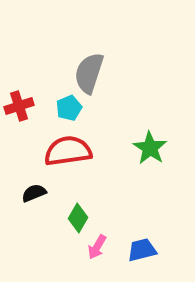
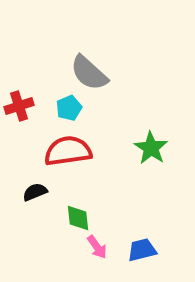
gray semicircle: rotated 66 degrees counterclockwise
green star: moved 1 px right
black semicircle: moved 1 px right, 1 px up
green diamond: rotated 36 degrees counterclockwise
pink arrow: rotated 65 degrees counterclockwise
